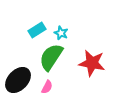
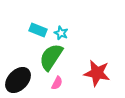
cyan rectangle: moved 1 px right; rotated 54 degrees clockwise
red star: moved 5 px right, 10 px down
pink semicircle: moved 10 px right, 4 px up
